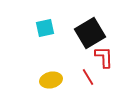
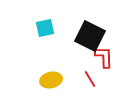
black square: moved 3 px down; rotated 32 degrees counterclockwise
red line: moved 2 px right, 2 px down
